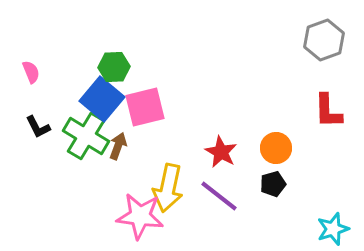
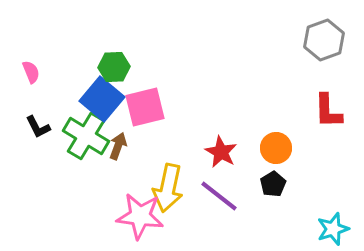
black pentagon: rotated 15 degrees counterclockwise
